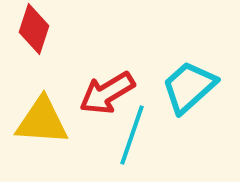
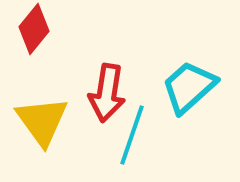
red diamond: rotated 21 degrees clockwise
red arrow: rotated 50 degrees counterclockwise
yellow triangle: rotated 50 degrees clockwise
